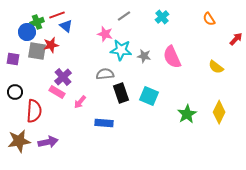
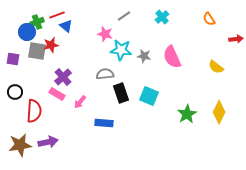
red arrow: rotated 40 degrees clockwise
pink rectangle: moved 2 px down
brown star: moved 1 px right, 4 px down
